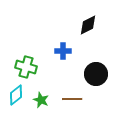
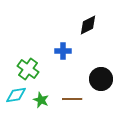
green cross: moved 2 px right, 2 px down; rotated 20 degrees clockwise
black circle: moved 5 px right, 5 px down
cyan diamond: rotated 30 degrees clockwise
